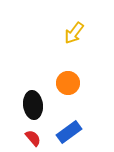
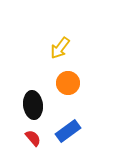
yellow arrow: moved 14 px left, 15 px down
blue rectangle: moved 1 px left, 1 px up
